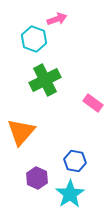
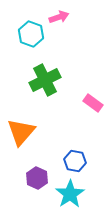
pink arrow: moved 2 px right, 2 px up
cyan hexagon: moved 3 px left, 5 px up
